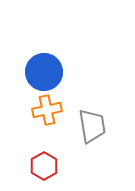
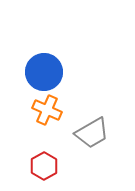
orange cross: rotated 36 degrees clockwise
gray trapezoid: moved 7 px down; rotated 69 degrees clockwise
